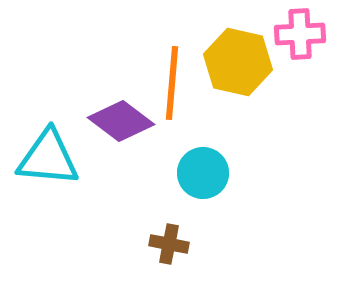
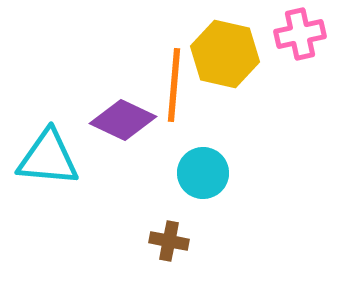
pink cross: rotated 9 degrees counterclockwise
yellow hexagon: moved 13 px left, 8 px up
orange line: moved 2 px right, 2 px down
purple diamond: moved 2 px right, 1 px up; rotated 12 degrees counterclockwise
brown cross: moved 3 px up
